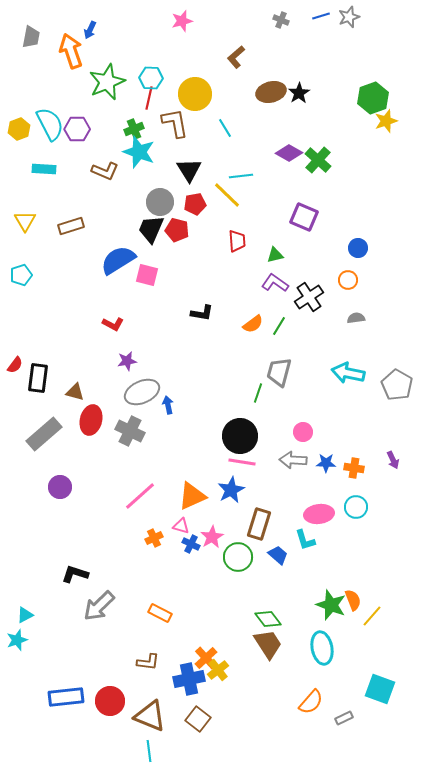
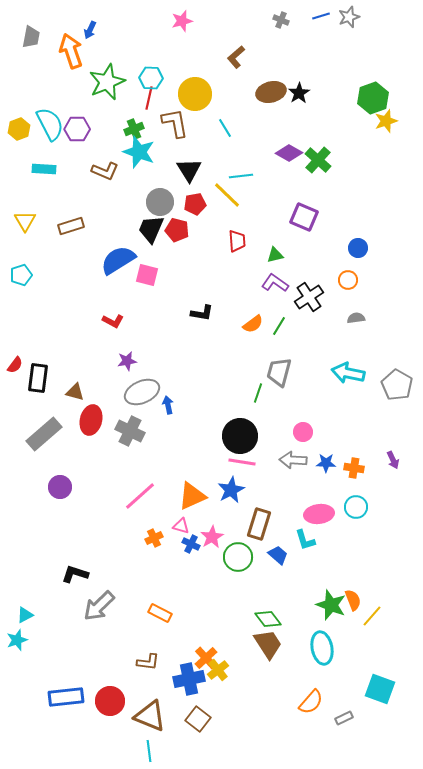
red L-shape at (113, 324): moved 3 px up
